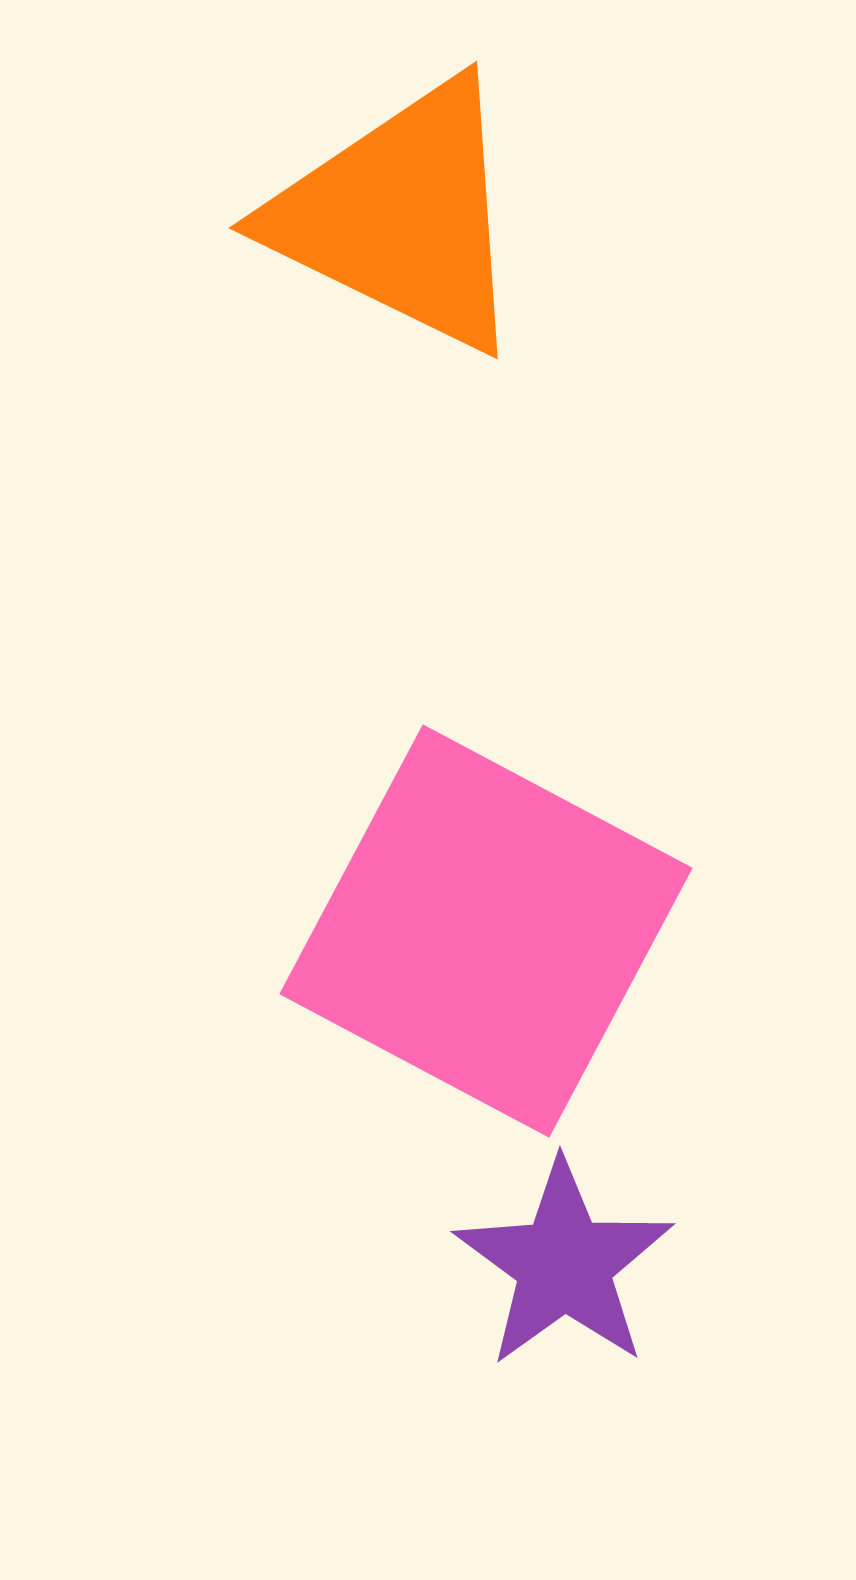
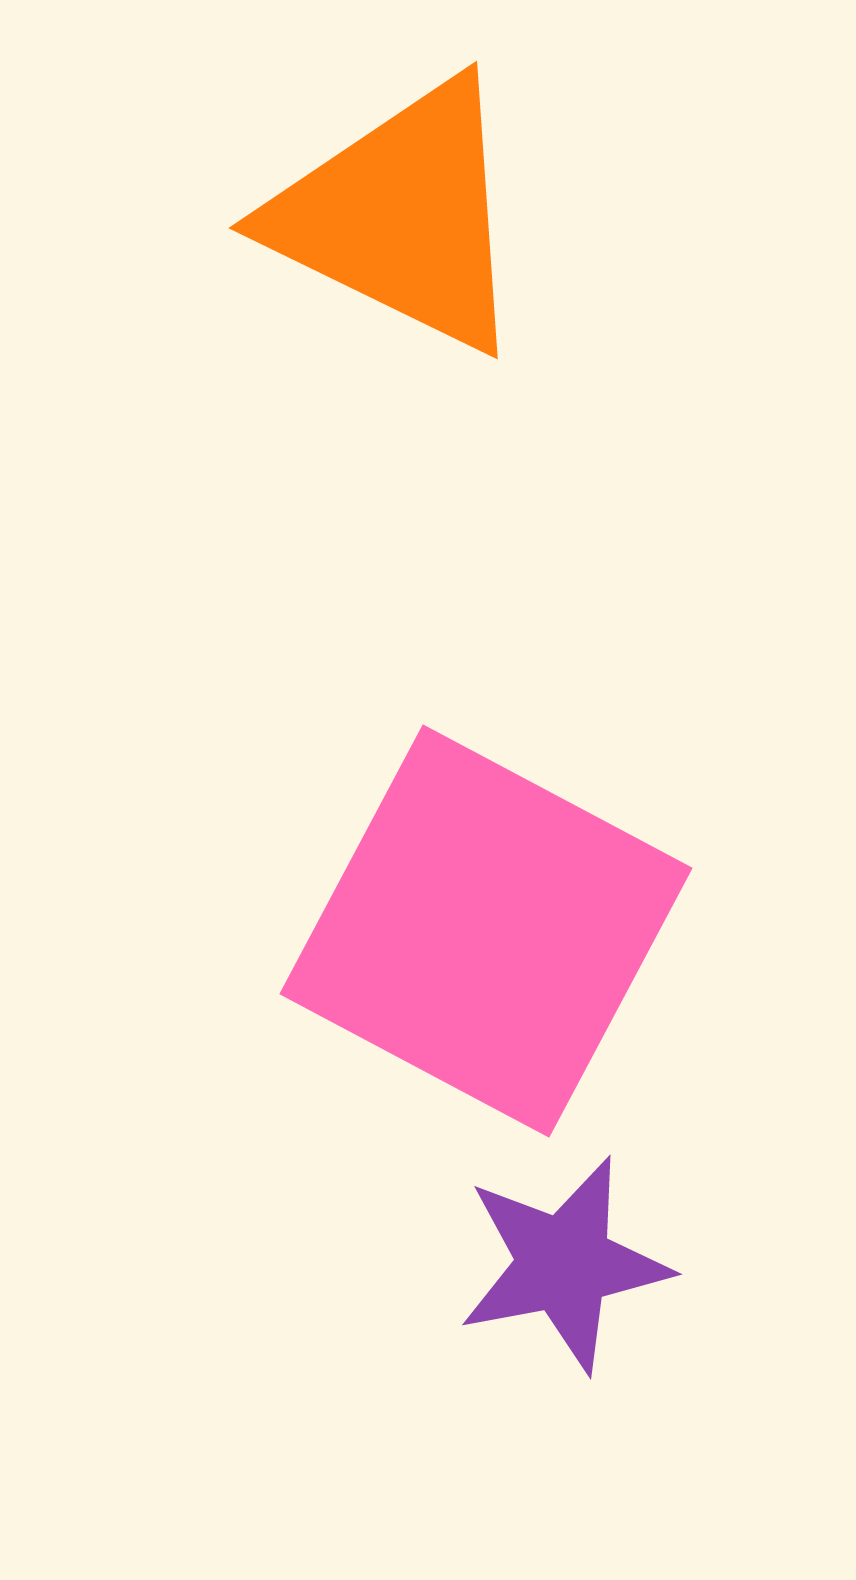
purple star: rotated 25 degrees clockwise
